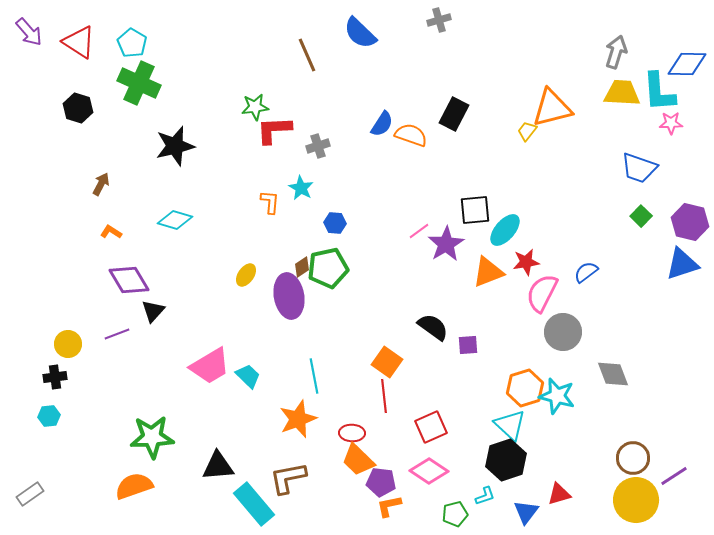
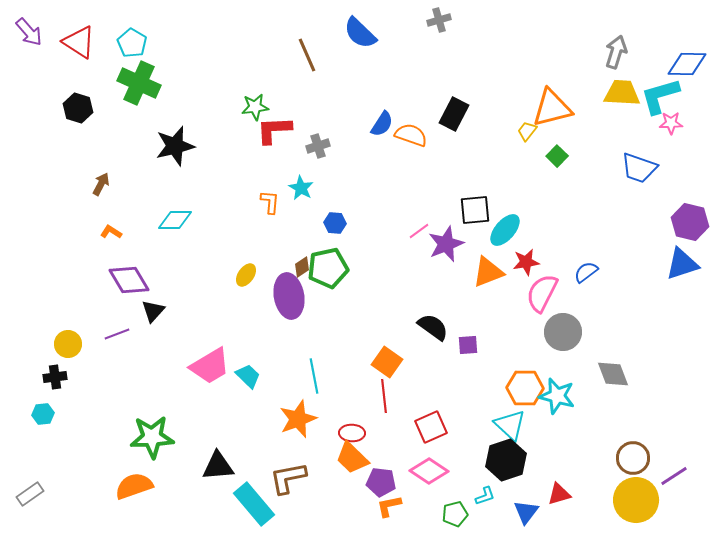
cyan L-shape at (659, 92): moved 1 px right, 4 px down; rotated 78 degrees clockwise
green square at (641, 216): moved 84 px left, 60 px up
cyan diamond at (175, 220): rotated 16 degrees counterclockwise
purple star at (446, 244): rotated 9 degrees clockwise
orange hexagon at (525, 388): rotated 18 degrees clockwise
cyan hexagon at (49, 416): moved 6 px left, 2 px up
orange trapezoid at (358, 460): moved 6 px left, 2 px up
